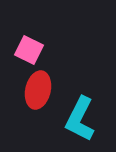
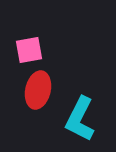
pink square: rotated 36 degrees counterclockwise
